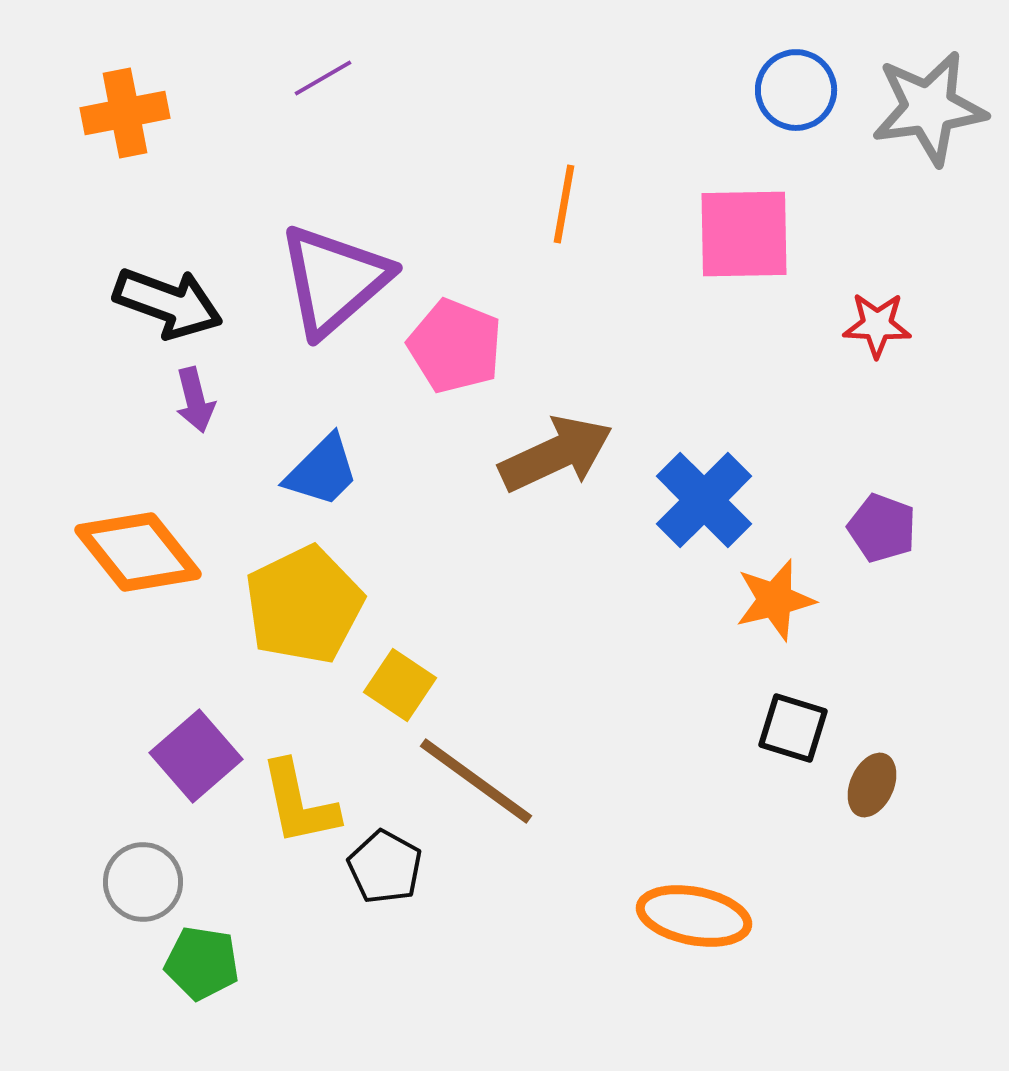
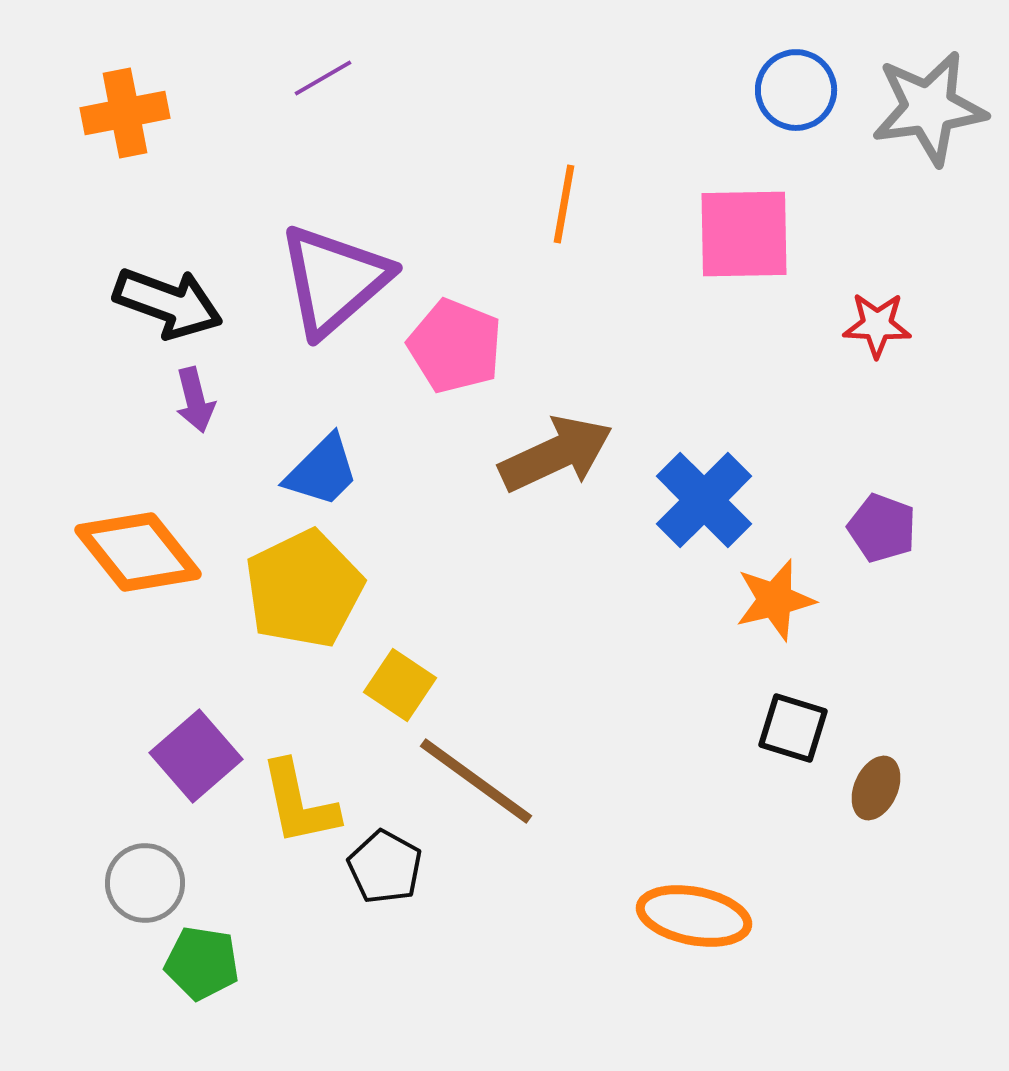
yellow pentagon: moved 16 px up
brown ellipse: moved 4 px right, 3 px down
gray circle: moved 2 px right, 1 px down
